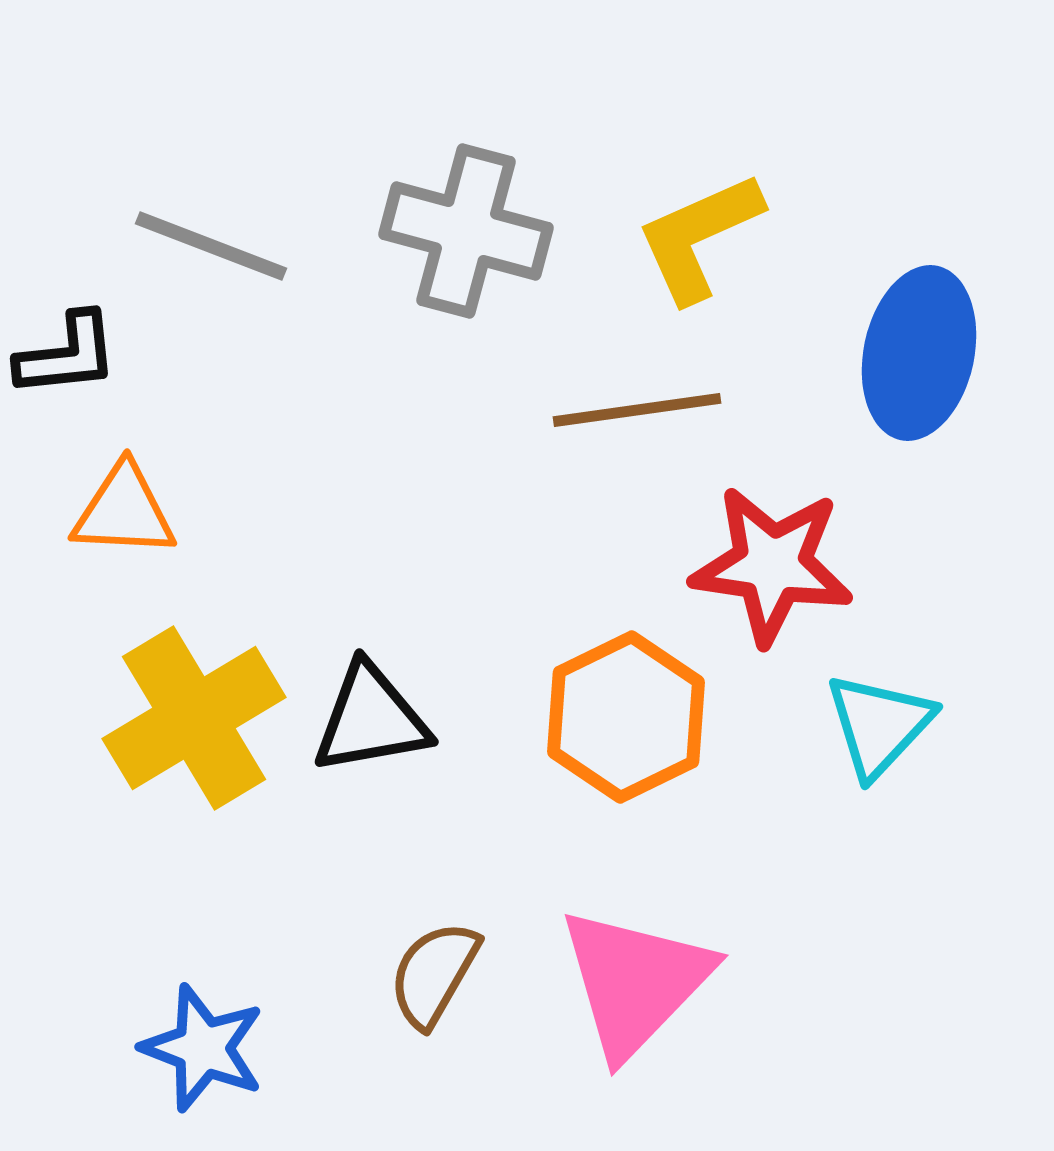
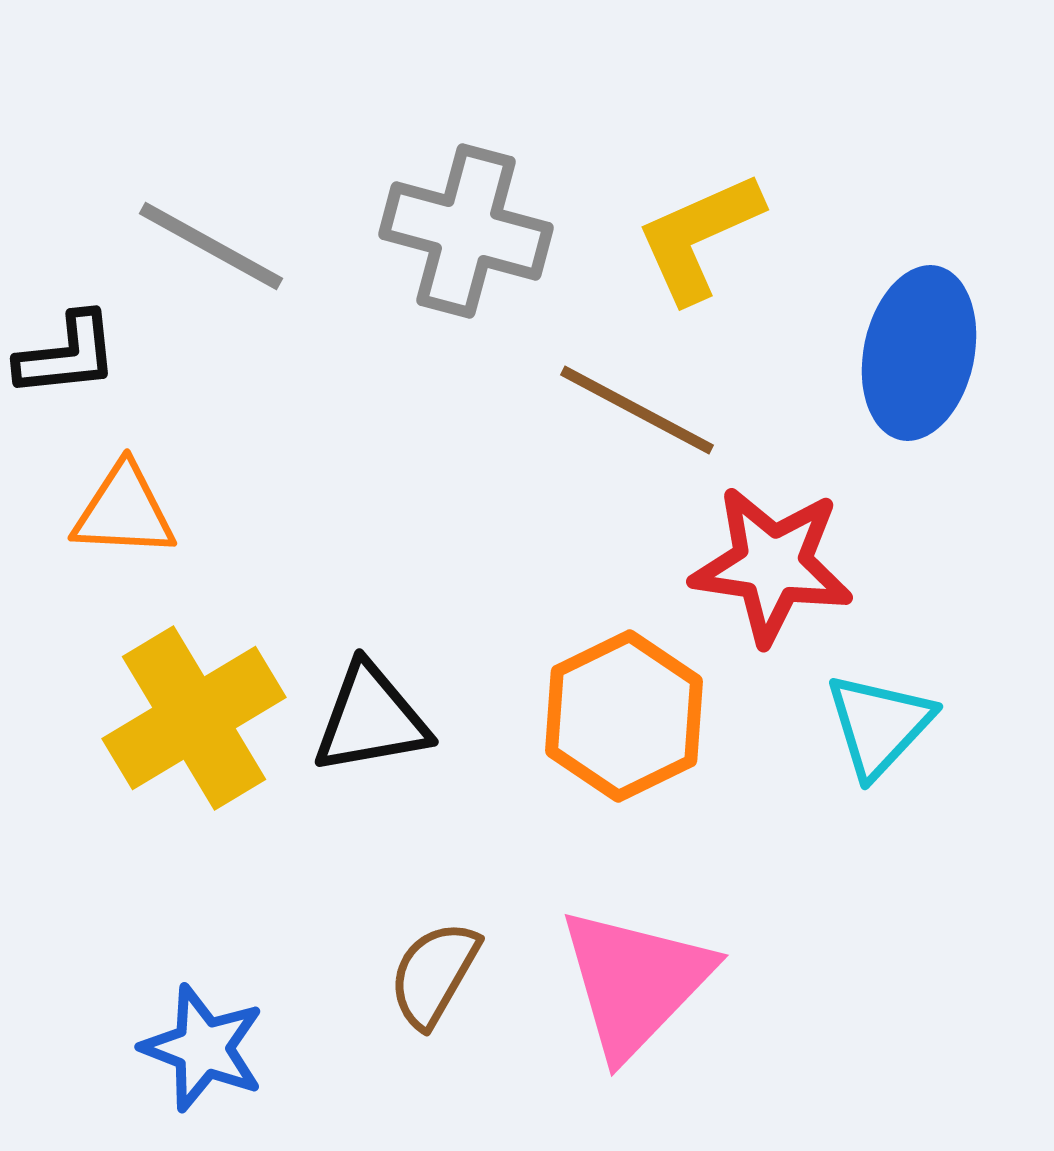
gray line: rotated 8 degrees clockwise
brown line: rotated 36 degrees clockwise
orange hexagon: moved 2 px left, 1 px up
